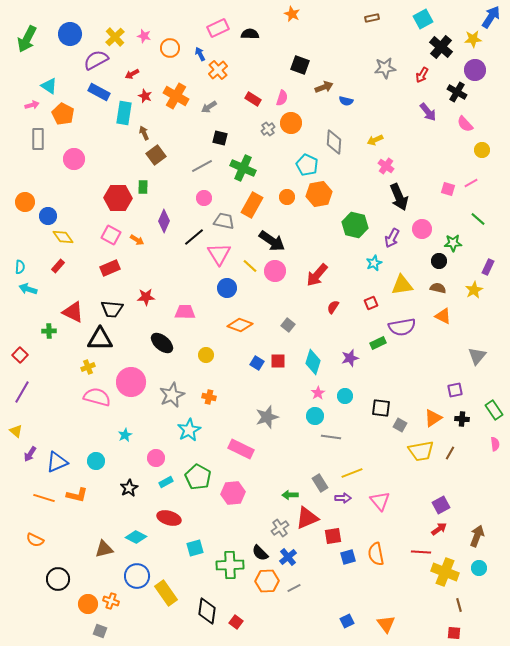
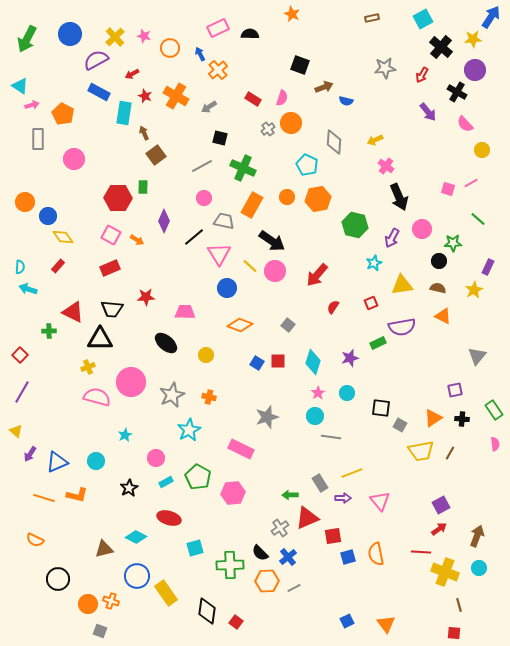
cyan triangle at (49, 86): moved 29 px left
orange hexagon at (319, 194): moved 1 px left, 5 px down
black ellipse at (162, 343): moved 4 px right
cyan circle at (345, 396): moved 2 px right, 3 px up
